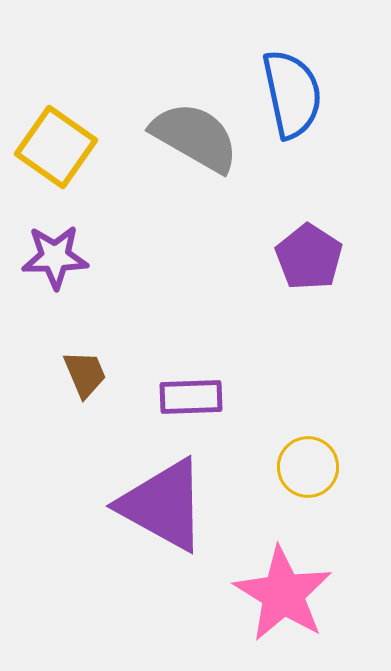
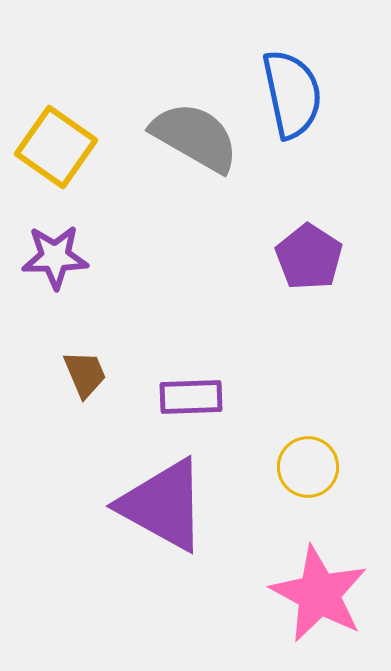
pink star: moved 36 px right; rotated 4 degrees counterclockwise
